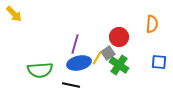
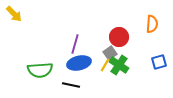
gray square: moved 2 px right
yellow line: moved 8 px right, 7 px down
blue square: rotated 21 degrees counterclockwise
